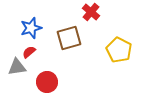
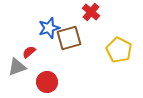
blue star: moved 18 px right
gray triangle: rotated 12 degrees counterclockwise
